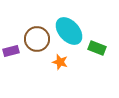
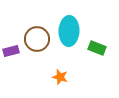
cyan ellipse: rotated 44 degrees clockwise
orange star: moved 15 px down
